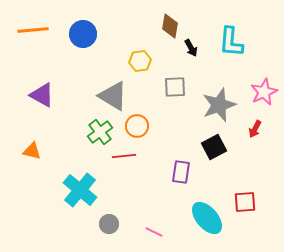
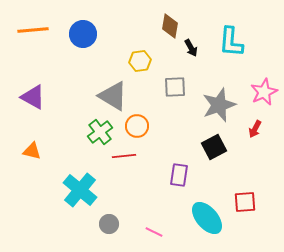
purple triangle: moved 9 px left, 2 px down
purple rectangle: moved 2 px left, 3 px down
